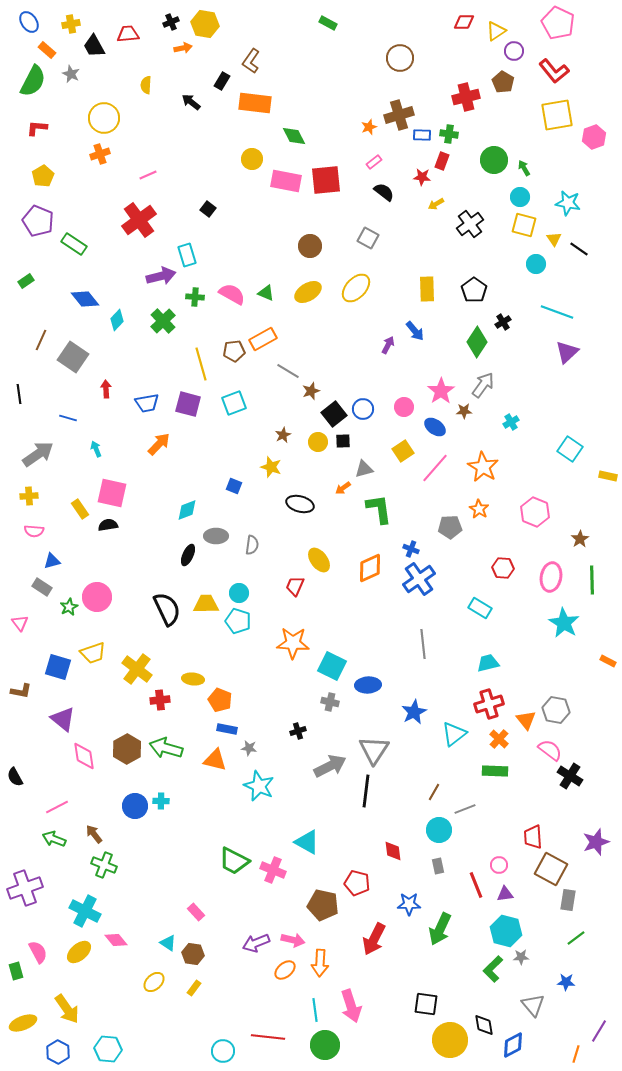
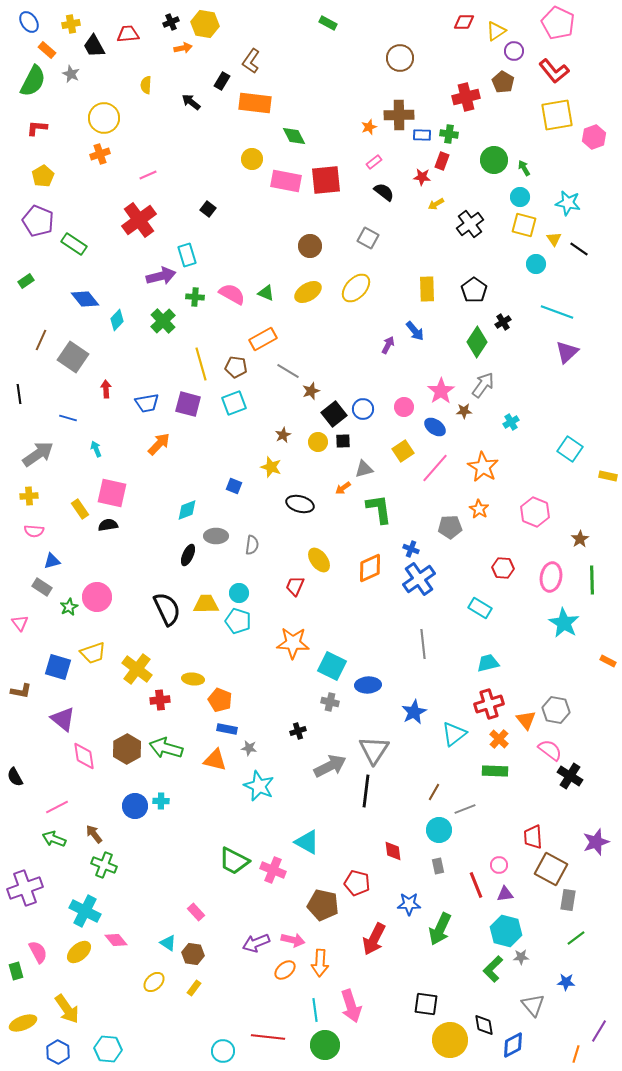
brown cross at (399, 115): rotated 16 degrees clockwise
brown pentagon at (234, 351): moved 2 px right, 16 px down; rotated 15 degrees clockwise
